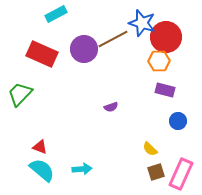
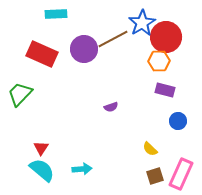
cyan rectangle: rotated 25 degrees clockwise
blue star: rotated 24 degrees clockwise
red triangle: moved 1 px right, 1 px down; rotated 42 degrees clockwise
brown square: moved 1 px left, 4 px down
